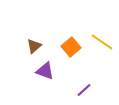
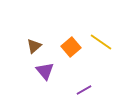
yellow line: moved 1 px left
purple triangle: rotated 30 degrees clockwise
purple line: rotated 14 degrees clockwise
